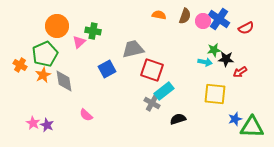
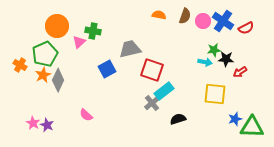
blue cross: moved 4 px right, 2 px down
gray trapezoid: moved 3 px left
gray diamond: moved 6 px left, 1 px up; rotated 35 degrees clockwise
gray cross: rotated 21 degrees clockwise
